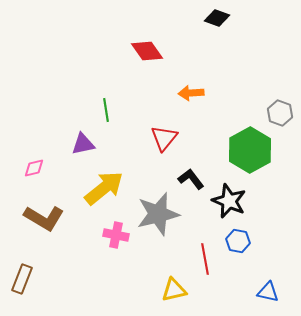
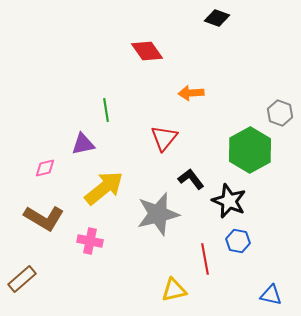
pink diamond: moved 11 px right
pink cross: moved 26 px left, 6 px down
brown rectangle: rotated 28 degrees clockwise
blue triangle: moved 3 px right, 3 px down
